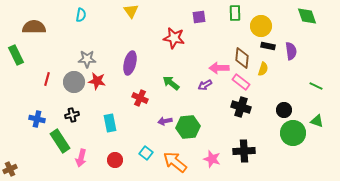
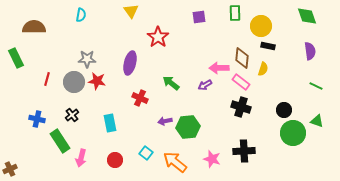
red star at (174, 38): moved 16 px left, 1 px up; rotated 25 degrees clockwise
purple semicircle at (291, 51): moved 19 px right
green rectangle at (16, 55): moved 3 px down
black cross at (72, 115): rotated 24 degrees counterclockwise
